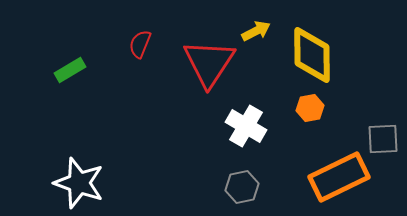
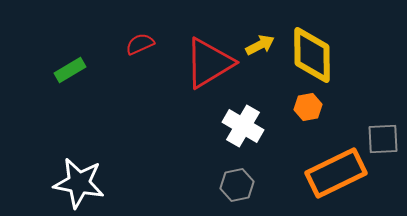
yellow arrow: moved 4 px right, 14 px down
red semicircle: rotated 44 degrees clockwise
red triangle: rotated 26 degrees clockwise
orange hexagon: moved 2 px left, 1 px up
white cross: moved 3 px left
orange rectangle: moved 3 px left, 4 px up
white star: rotated 9 degrees counterclockwise
gray hexagon: moved 5 px left, 2 px up
